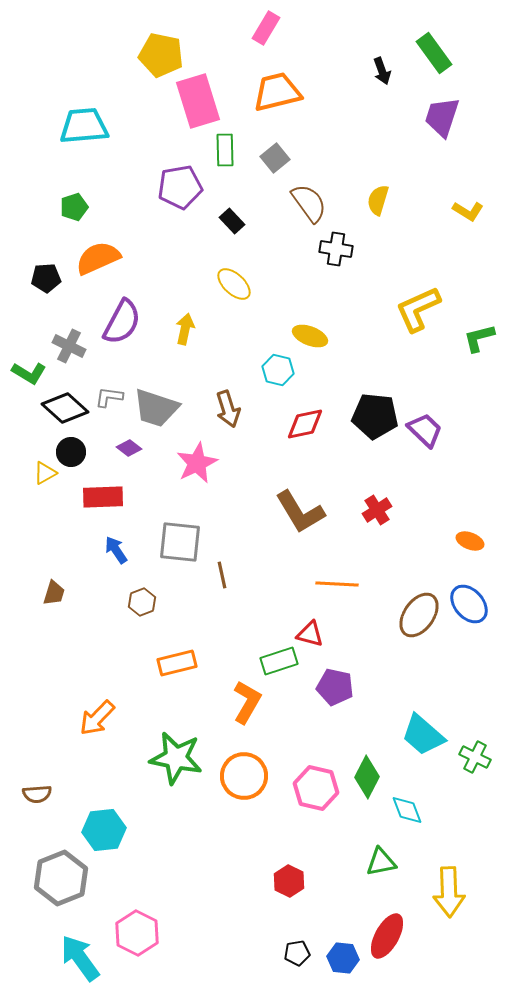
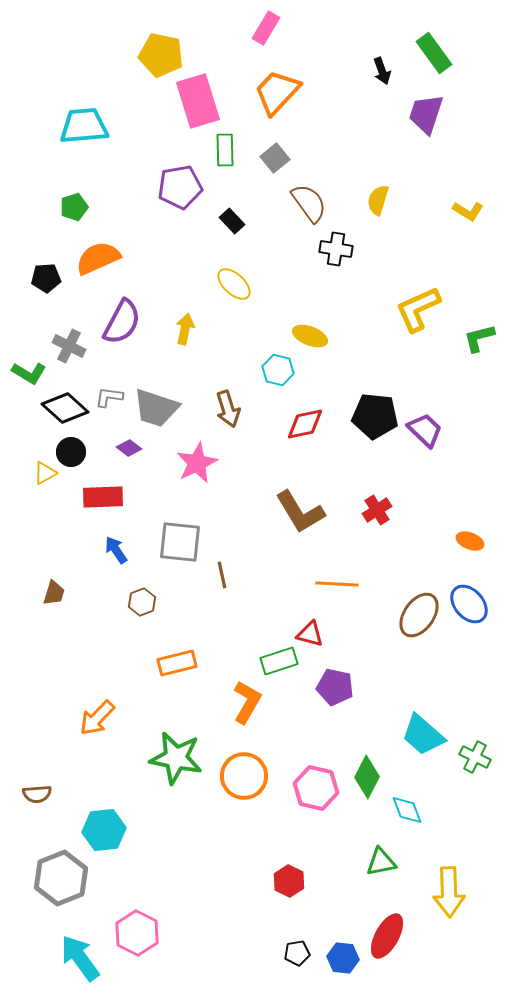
orange trapezoid at (277, 92): rotated 33 degrees counterclockwise
purple trapezoid at (442, 117): moved 16 px left, 3 px up
